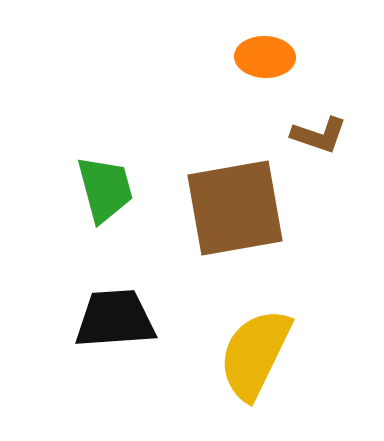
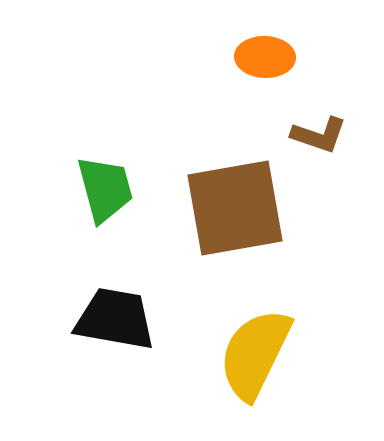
black trapezoid: rotated 14 degrees clockwise
